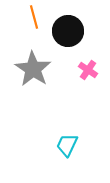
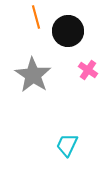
orange line: moved 2 px right
gray star: moved 6 px down
